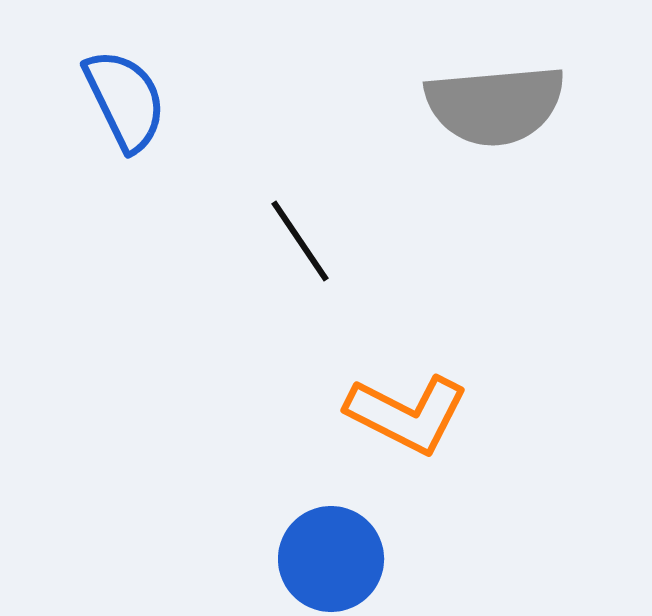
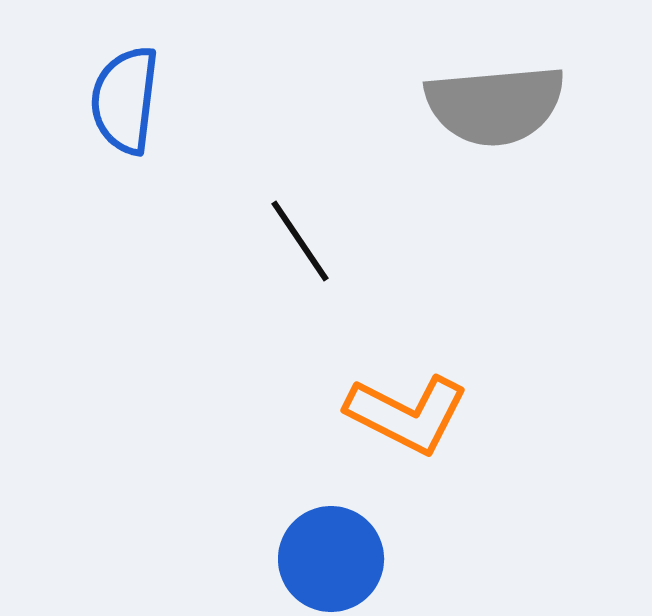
blue semicircle: rotated 147 degrees counterclockwise
